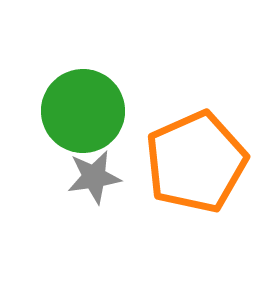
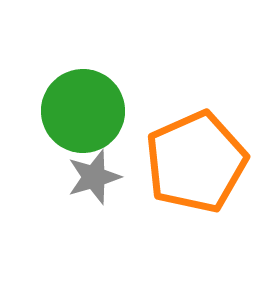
gray star: rotated 8 degrees counterclockwise
